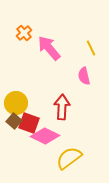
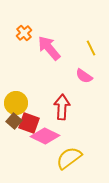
pink semicircle: rotated 42 degrees counterclockwise
